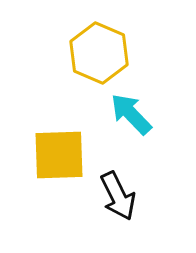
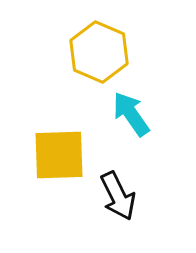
yellow hexagon: moved 1 px up
cyan arrow: rotated 9 degrees clockwise
